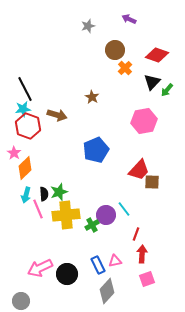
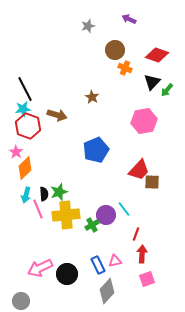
orange cross: rotated 24 degrees counterclockwise
pink star: moved 2 px right, 1 px up
